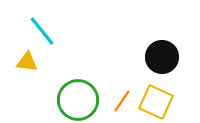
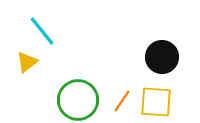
yellow triangle: rotated 45 degrees counterclockwise
yellow square: rotated 20 degrees counterclockwise
